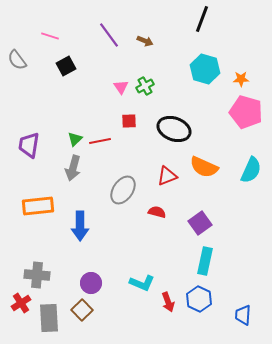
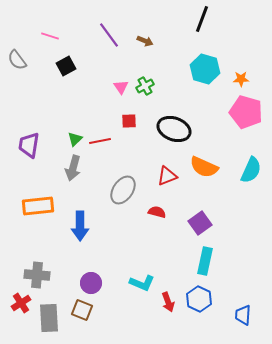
brown square: rotated 25 degrees counterclockwise
